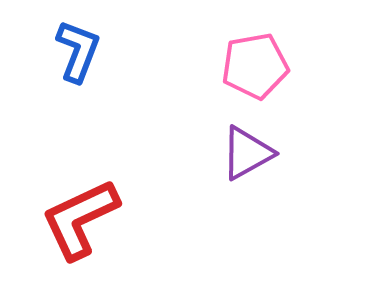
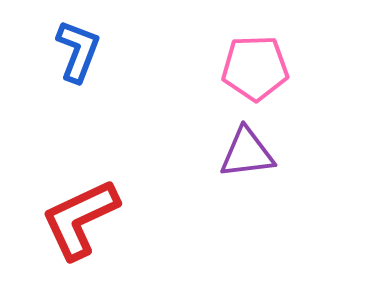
pink pentagon: moved 2 px down; rotated 8 degrees clockwise
purple triangle: rotated 22 degrees clockwise
